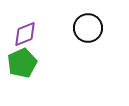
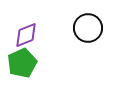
purple diamond: moved 1 px right, 1 px down
